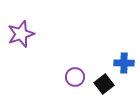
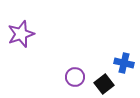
blue cross: rotated 12 degrees clockwise
